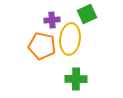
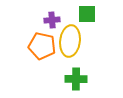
green square: rotated 24 degrees clockwise
yellow ellipse: moved 2 px down
